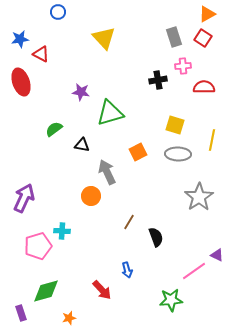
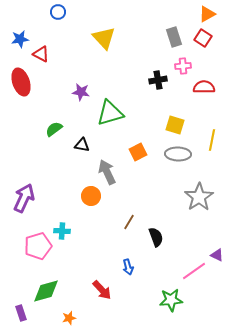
blue arrow: moved 1 px right, 3 px up
